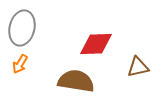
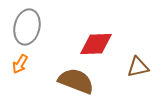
gray ellipse: moved 5 px right, 1 px up
brown semicircle: rotated 12 degrees clockwise
